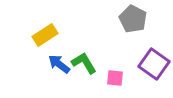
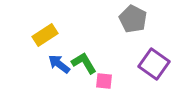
pink square: moved 11 px left, 3 px down
